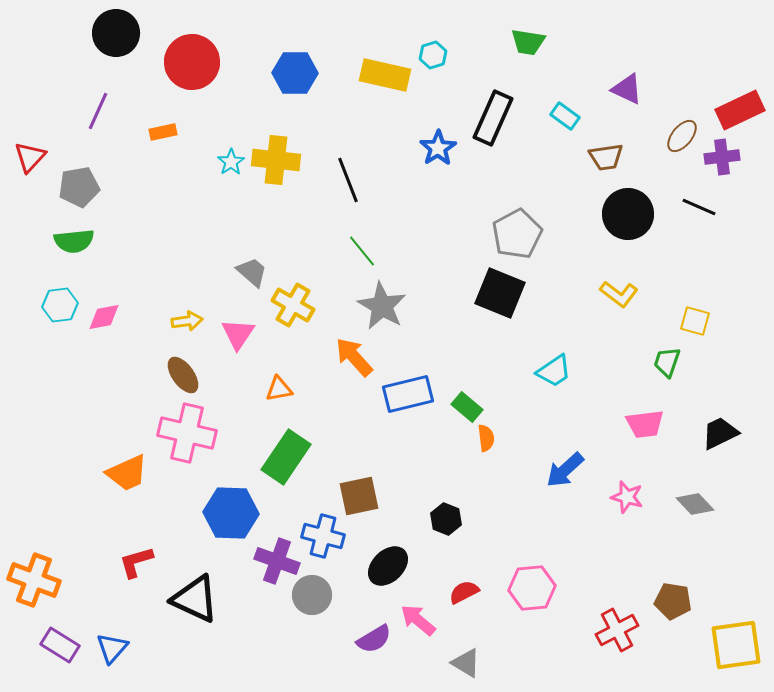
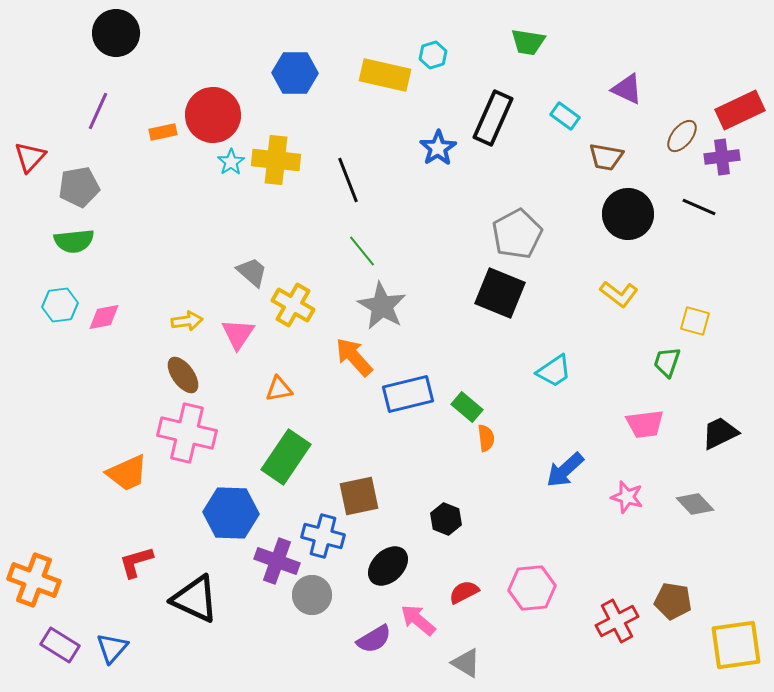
red circle at (192, 62): moved 21 px right, 53 px down
brown trapezoid at (606, 157): rotated 18 degrees clockwise
red cross at (617, 630): moved 9 px up
